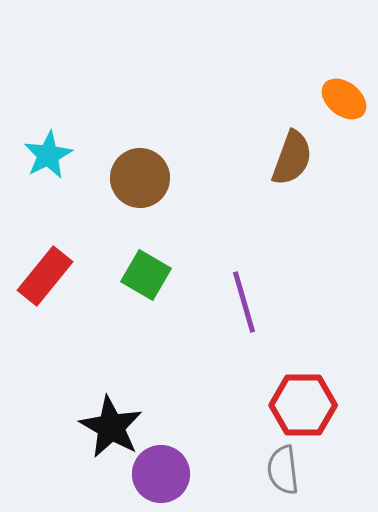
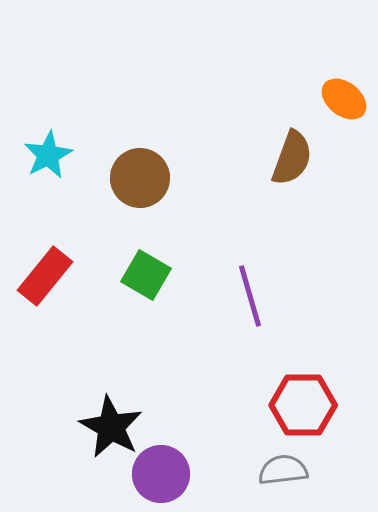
purple line: moved 6 px right, 6 px up
gray semicircle: rotated 90 degrees clockwise
